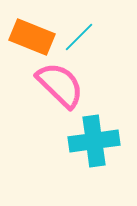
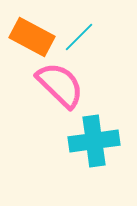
orange rectangle: rotated 6 degrees clockwise
